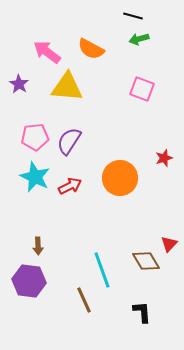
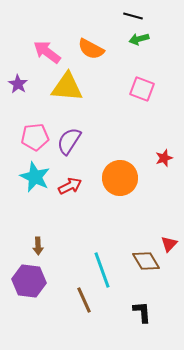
purple star: moved 1 px left
